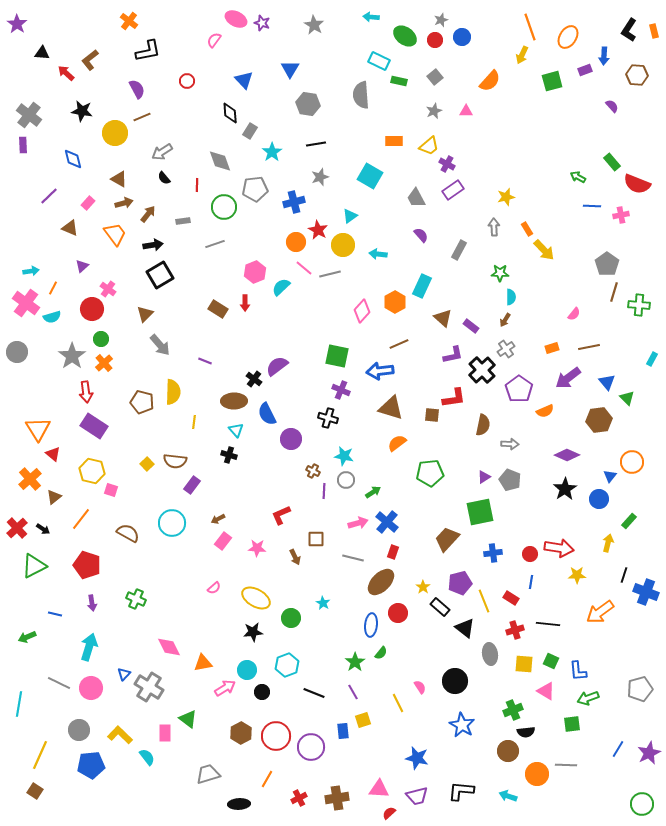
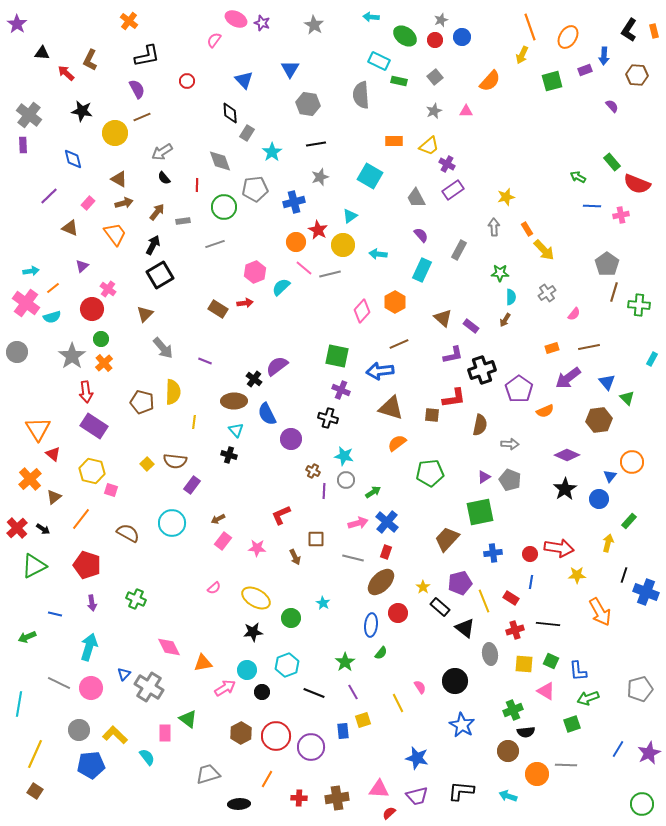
black L-shape at (148, 51): moved 1 px left, 5 px down
brown L-shape at (90, 60): rotated 25 degrees counterclockwise
gray rectangle at (250, 131): moved 3 px left, 2 px down
brown arrow at (148, 214): moved 9 px right, 2 px up
black arrow at (153, 245): rotated 54 degrees counterclockwise
cyan rectangle at (422, 286): moved 16 px up
orange line at (53, 288): rotated 24 degrees clockwise
red arrow at (245, 303): rotated 98 degrees counterclockwise
gray arrow at (160, 345): moved 3 px right, 3 px down
gray cross at (506, 349): moved 41 px right, 56 px up
black cross at (482, 370): rotated 24 degrees clockwise
brown semicircle at (483, 425): moved 3 px left
red rectangle at (393, 552): moved 7 px left
orange arrow at (600, 612): rotated 84 degrees counterclockwise
green star at (355, 662): moved 10 px left
green square at (572, 724): rotated 12 degrees counterclockwise
yellow L-shape at (120, 735): moved 5 px left
yellow line at (40, 755): moved 5 px left, 1 px up
red cross at (299, 798): rotated 28 degrees clockwise
